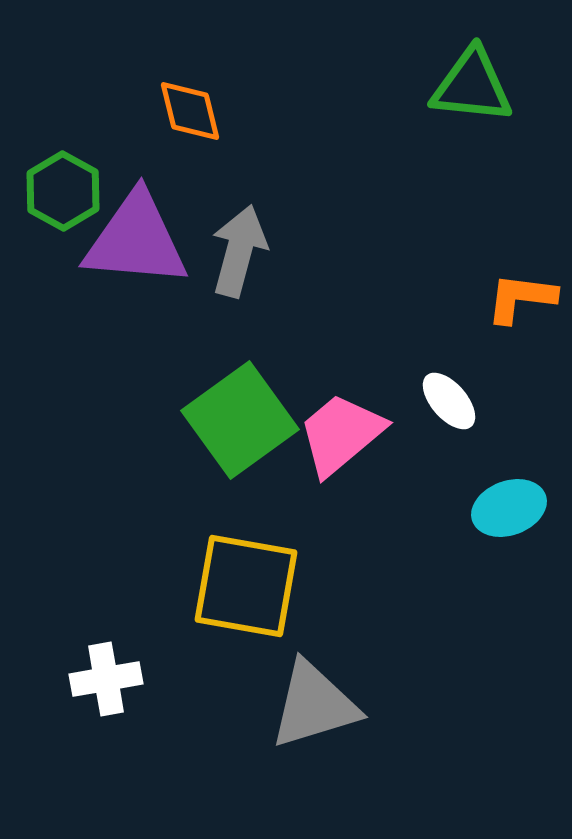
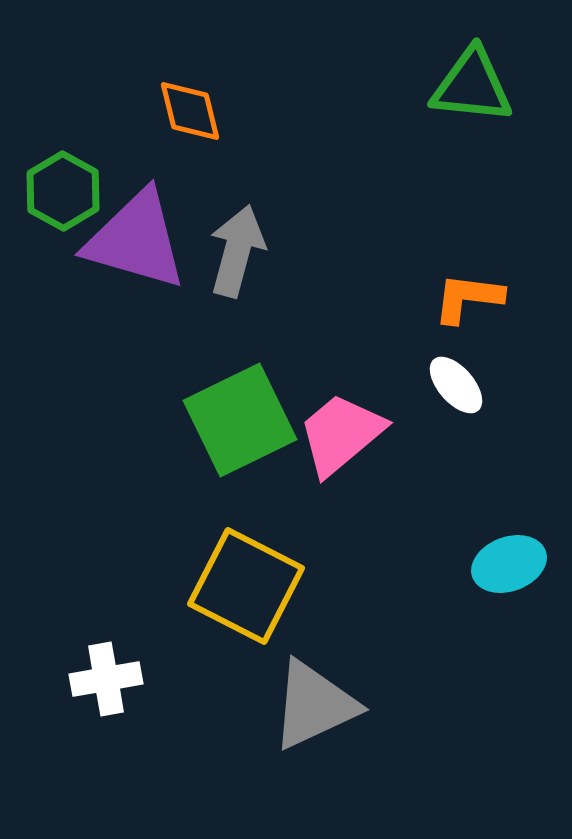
purple triangle: rotated 11 degrees clockwise
gray arrow: moved 2 px left
orange L-shape: moved 53 px left
white ellipse: moved 7 px right, 16 px up
green square: rotated 10 degrees clockwise
cyan ellipse: moved 56 px down
yellow square: rotated 17 degrees clockwise
gray triangle: rotated 8 degrees counterclockwise
